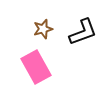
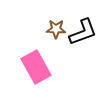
brown star: moved 13 px right; rotated 18 degrees clockwise
